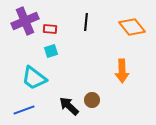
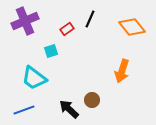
black line: moved 4 px right, 3 px up; rotated 18 degrees clockwise
red rectangle: moved 17 px right; rotated 40 degrees counterclockwise
orange arrow: rotated 20 degrees clockwise
black arrow: moved 3 px down
